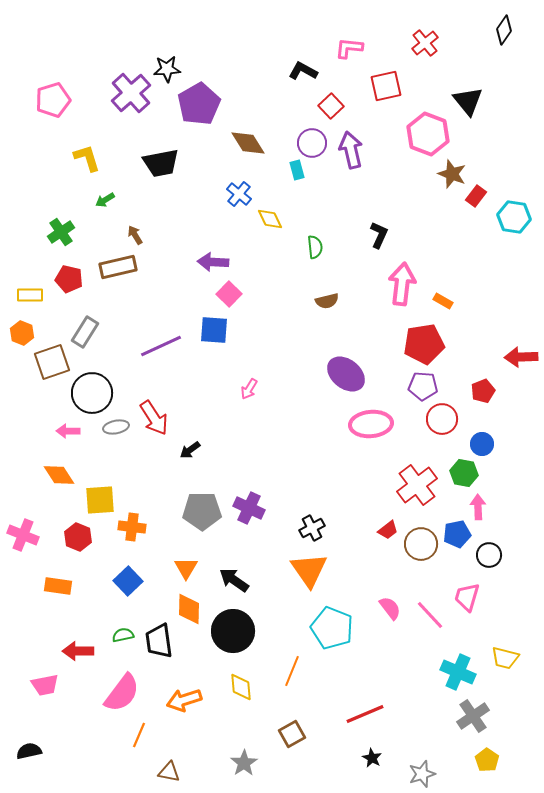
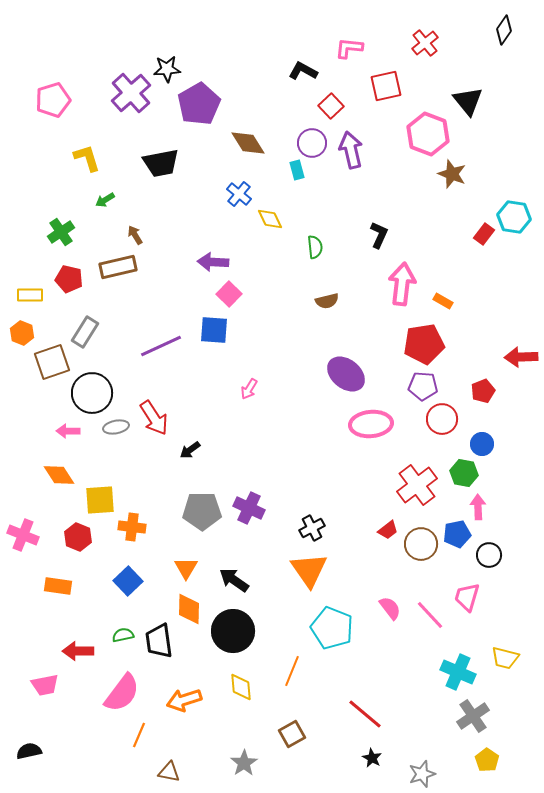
red rectangle at (476, 196): moved 8 px right, 38 px down
red line at (365, 714): rotated 63 degrees clockwise
